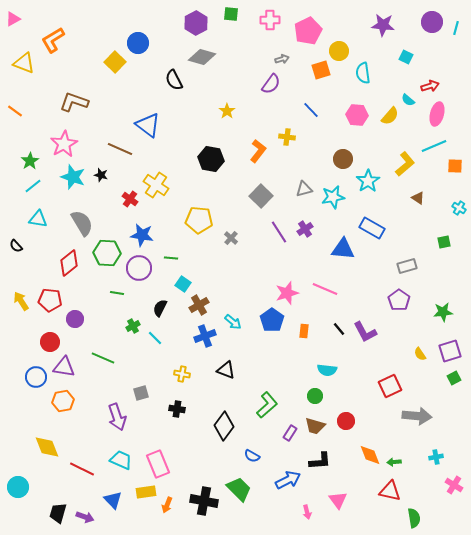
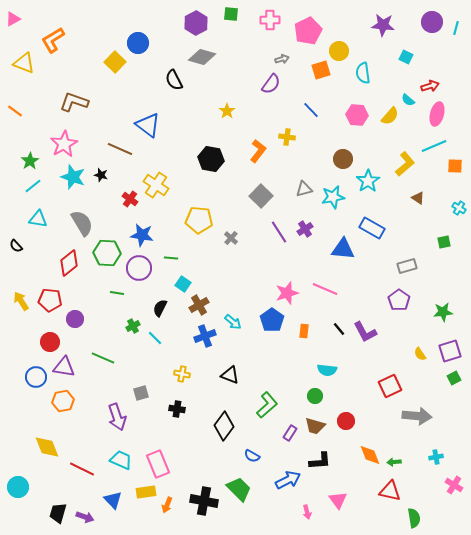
black triangle at (226, 370): moved 4 px right, 5 px down
